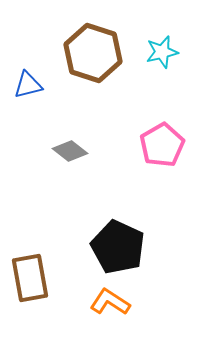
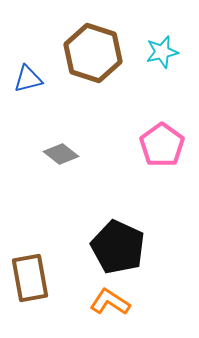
blue triangle: moved 6 px up
pink pentagon: rotated 6 degrees counterclockwise
gray diamond: moved 9 px left, 3 px down
